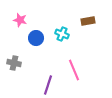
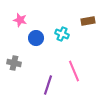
pink line: moved 1 px down
